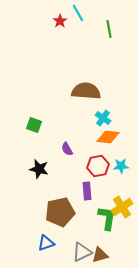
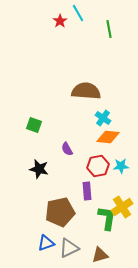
gray triangle: moved 13 px left, 4 px up
